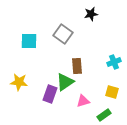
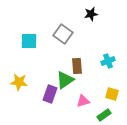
cyan cross: moved 6 px left, 1 px up
green triangle: moved 2 px up
yellow square: moved 2 px down
